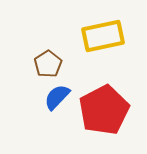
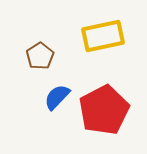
brown pentagon: moved 8 px left, 8 px up
